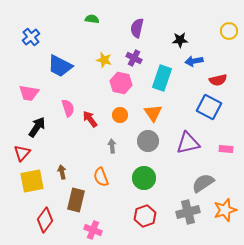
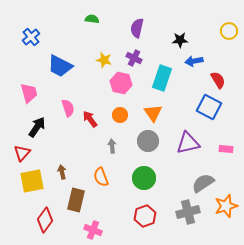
red semicircle: rotated 108 degrees counterclockwise
pink trapezoid: rotated 115 degrees counterclockwise
orange star: moved 1 px right, 4 px up
